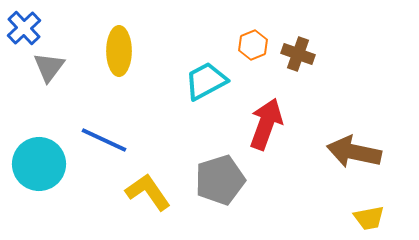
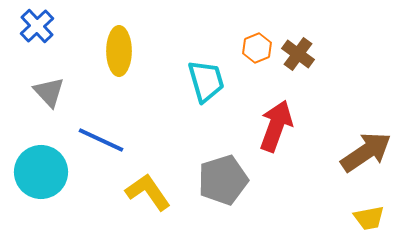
blue cross: moved 13 px right, 2 px up
orange hexagon: moved 4 px right, 3 px down
brown cross: rotated 16 degrees clockwise
gray triangle: moved 25 px down; rotated 20 degrees counterclockwise
cyan trapezoid: rotated 102 degrees clockwise
red arrow: moved 10 px right, 2 px down
blue line: moved 3 px left
brown arrow: moved 12 px right; rotated 134 degrees clockwise
cyan circle: moved 2 px right, 8 px down
gray pentagon: moved 3 px right
